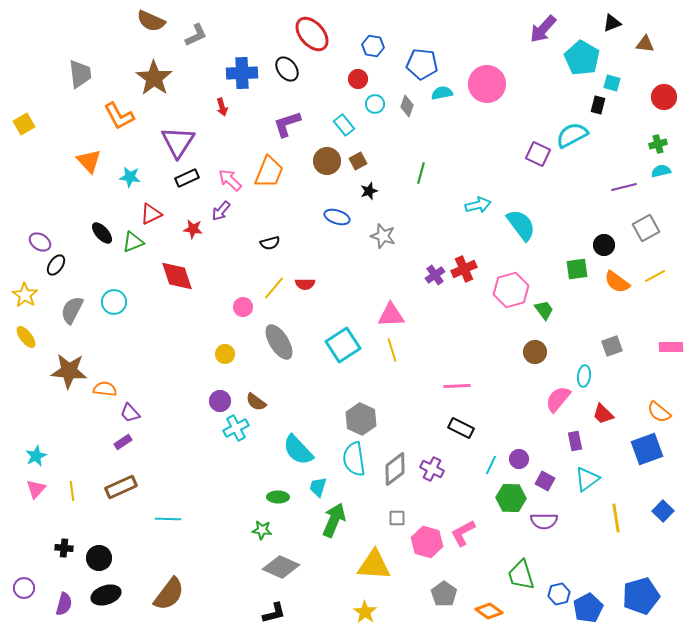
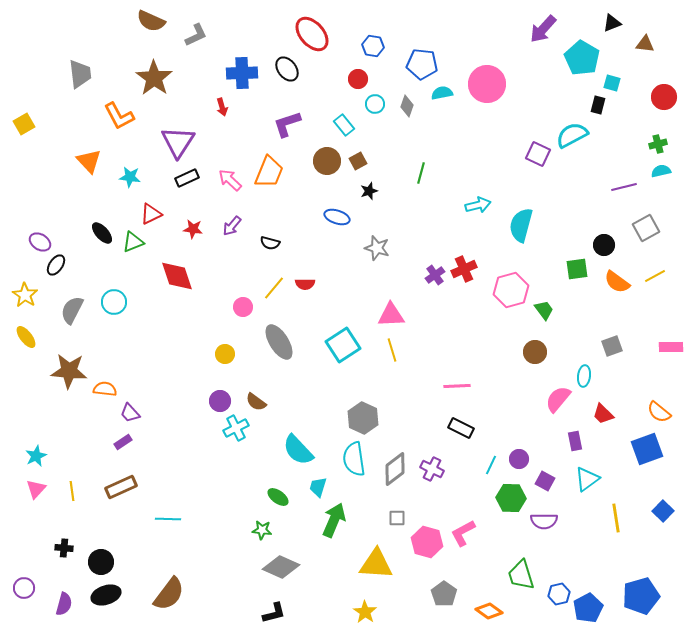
purple arrow at (221, 211): moved 11 px right, 15 px down
cyan semicircle at (521, 225): rotated 128 degrees counterclockwise
gray star at (383, 236): moved 6 px left, 12 px down
black semicircle at (270, 243): rotated 30 degrees clockwise
gray hexagon at (361, 419): moved 2 px right, 1 px up
green ellipse at (278, 497): rotated 35 degrees clockwise
black circle at (99, 558): moved 2 px right, 4 px down
yellow triangle at (374, 565): moved 2 px right, 1 px up
